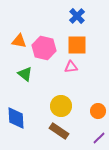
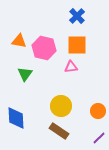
green triangle: rotated 28 degrees clockwise
